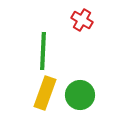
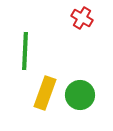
red cross: moved 2 px up
green line: moved 18 px left
